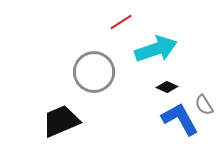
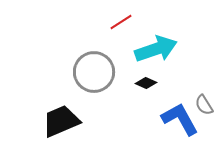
black diamond: moved 21 px left, 4 px up
